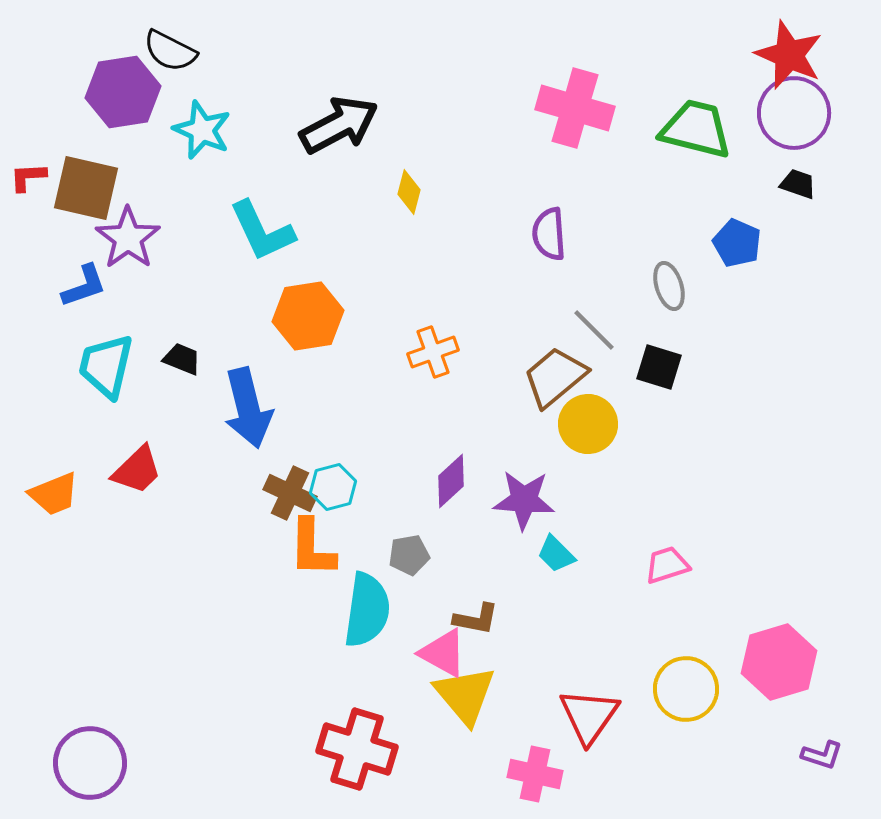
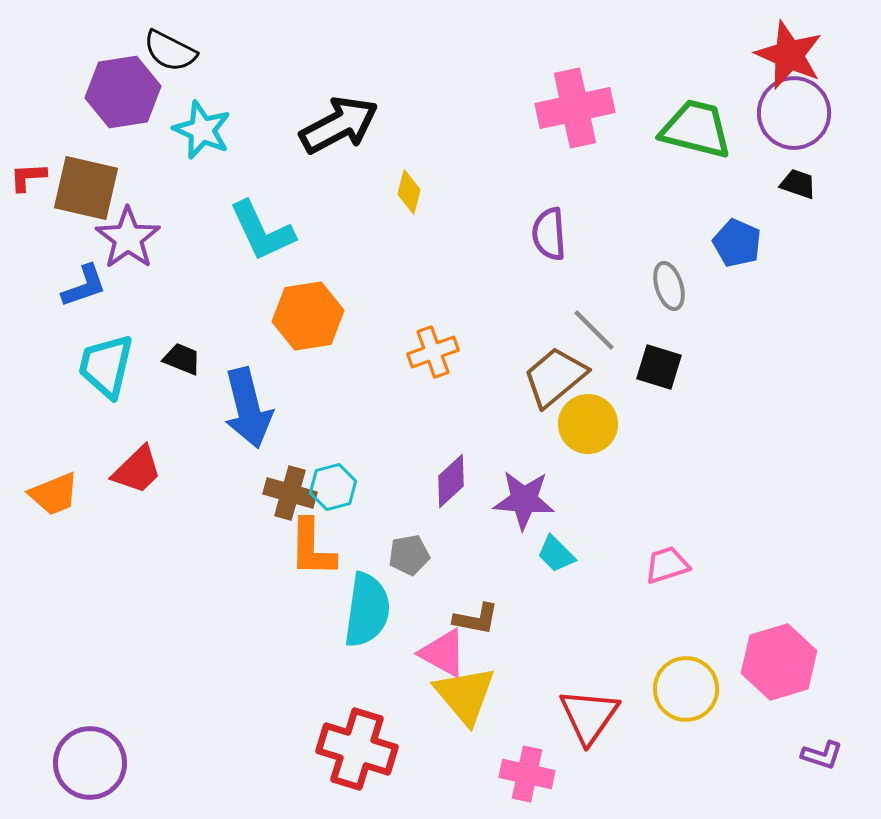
pink cross at (575, 108): rotated 28 degrees counterclockwise
brown cross at (290, 493): rotated 9 degrees counterclockwise
pink cross at (535, 774): moved 8 px left
